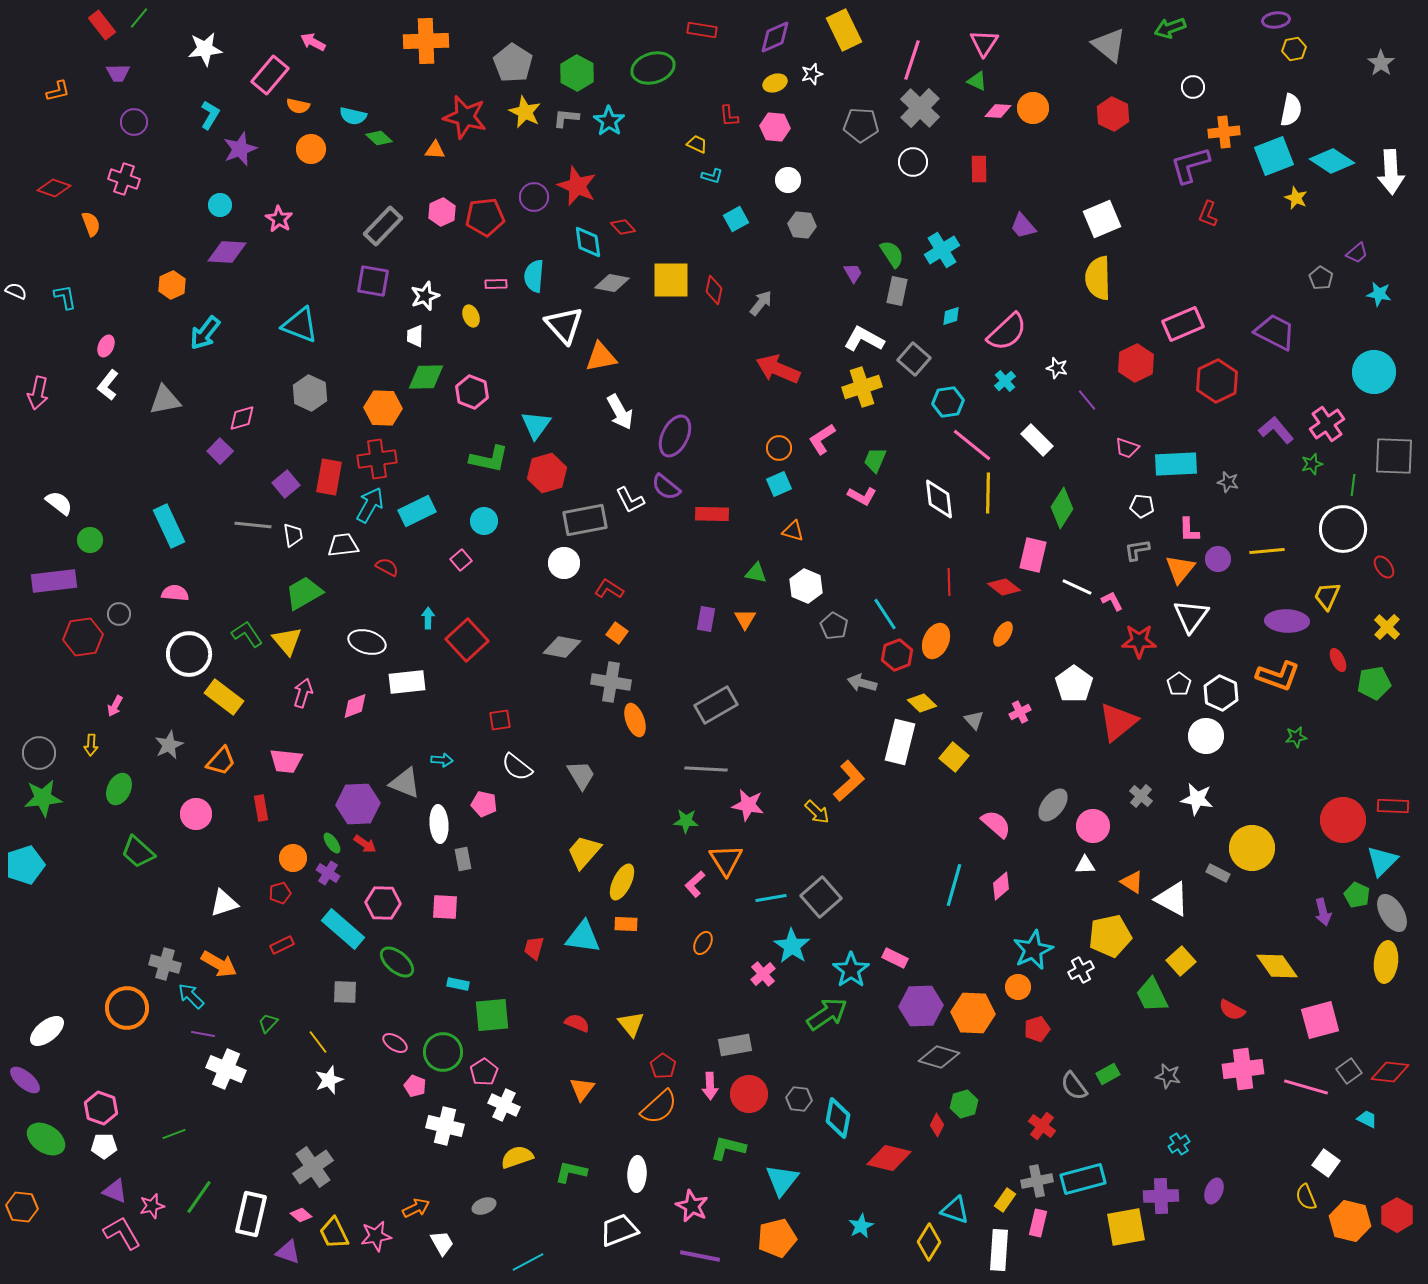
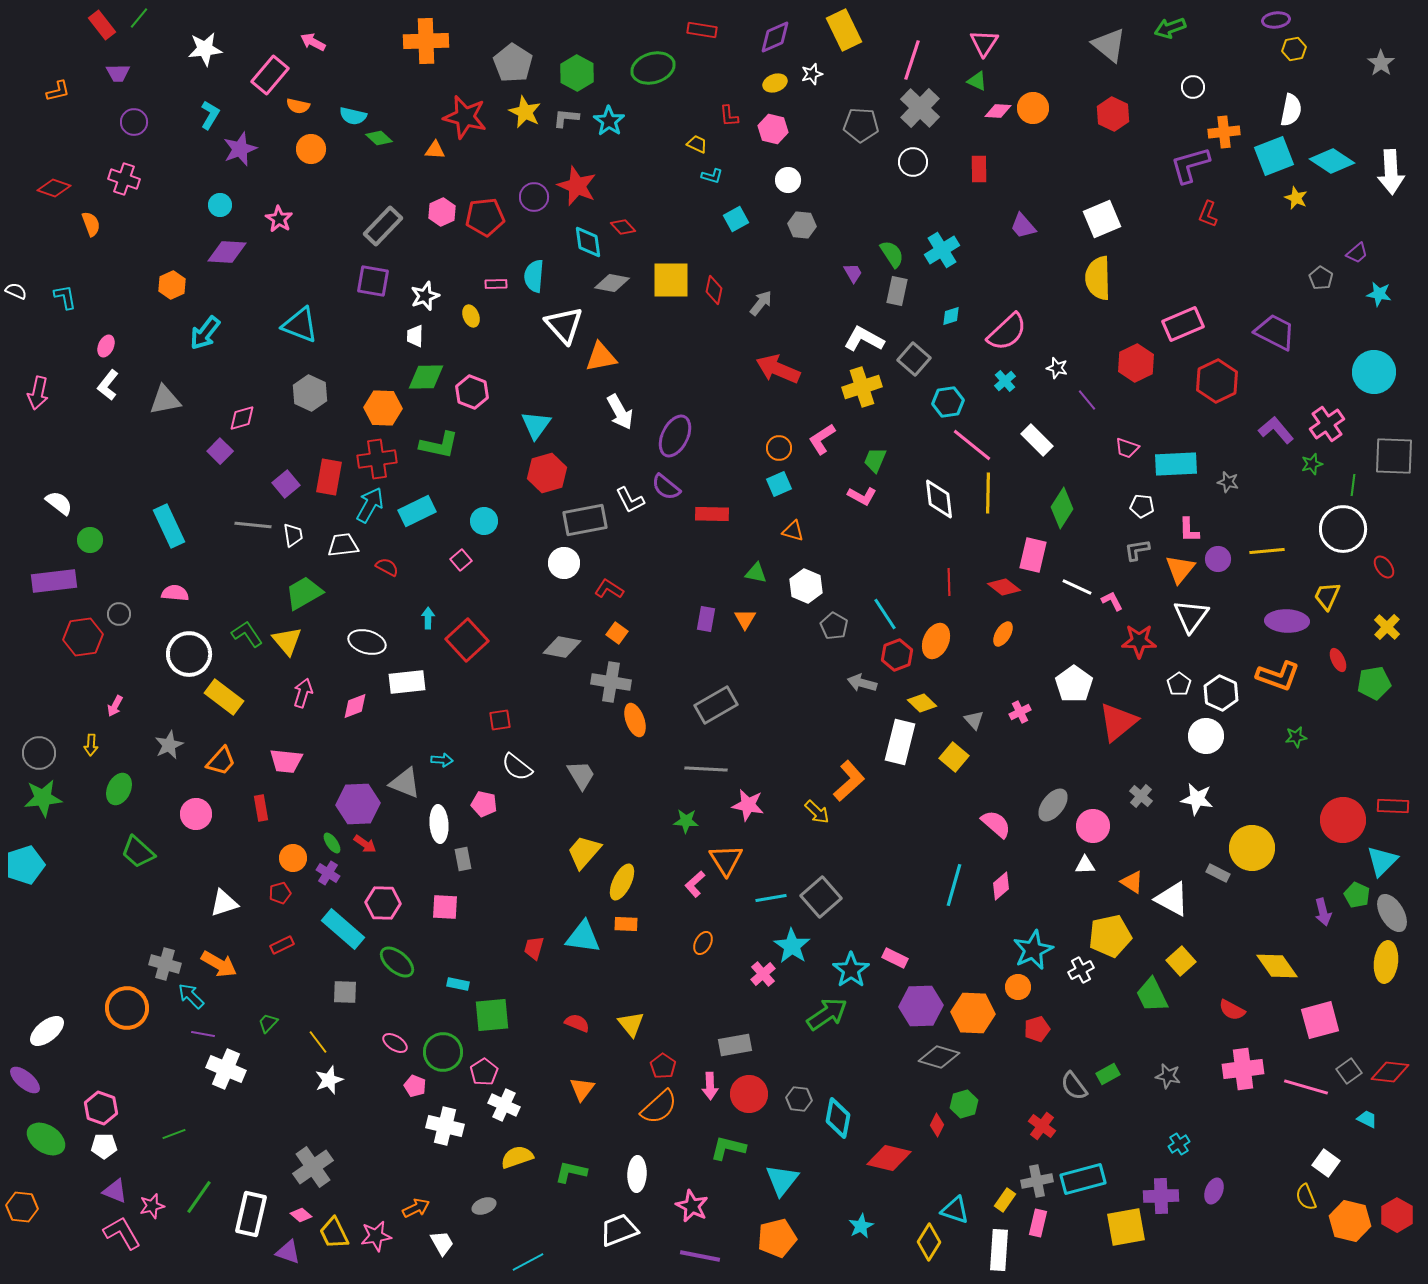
pink hexagon at (775, 127): moved 2 px left, 2 px down; rotated 8 degrees clockwise
green L-shape at (489, 459): moved 50 px left, 14 px up
